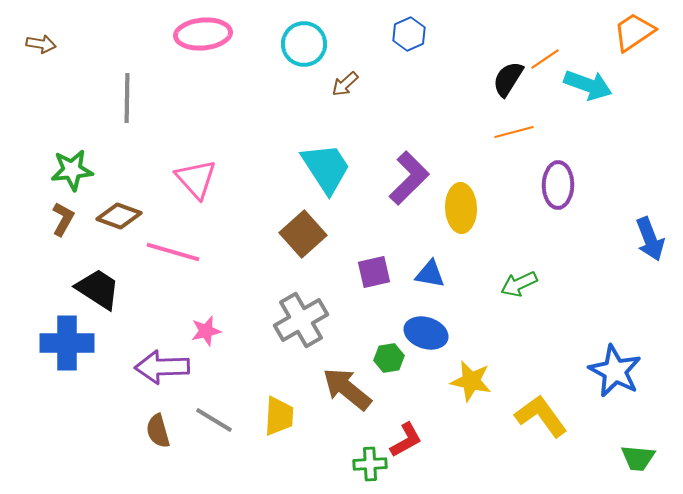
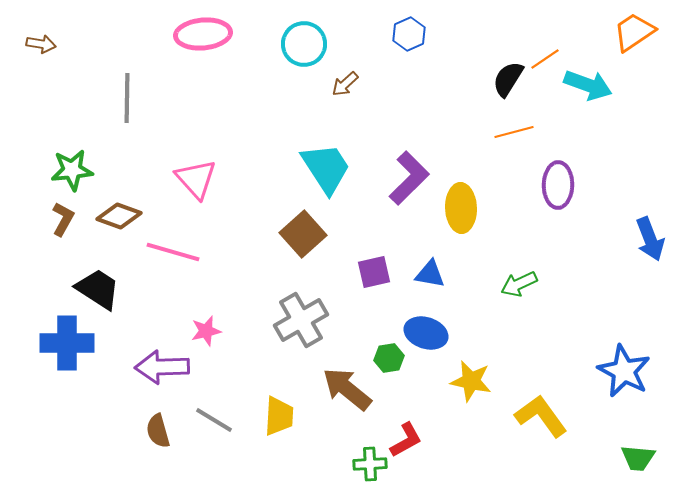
blue star at (615, 371): moved 9 px right
